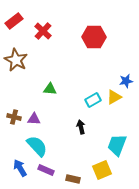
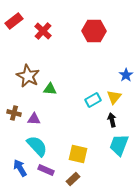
red hexagon: moved 6 px up
brown star: moved 12 px right, 16 px down
blue star: moved 6 px up; rotated 24 degrees counterclockwise
yellow triangle: rotated 21 degrees counterclockwise
brown cross: moved 4 px up
black arrow: moved 31 px right, 7 px up
cyan trapezoid: moved 2 px right
yellow square: moved 24 px left, 16 px up; rotated 36 degrees clockwise
brown rectangle: rotated 56 degrees counterclockwise
